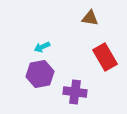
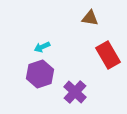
red rectangle: moved 3 px right, 2 px up
purple hexagon: rotated 8 degrees counterclockwise
purple cross: rotated 35 degrees clockwise
